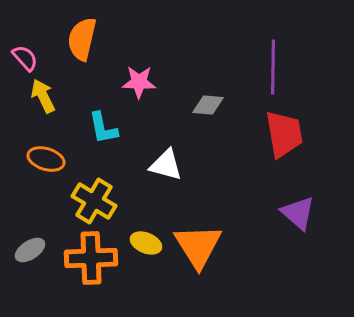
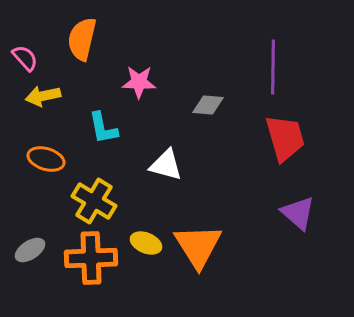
yellow arrow: rotated 76 degrees counterclockwise
red trapezoid: moved 1 px right, 4 px down; rotated 6 degrees counterclockwise
